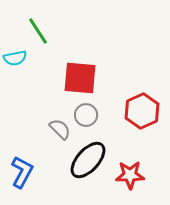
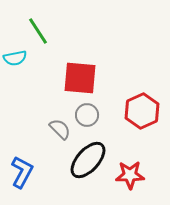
gray circle: moved 1 px right
